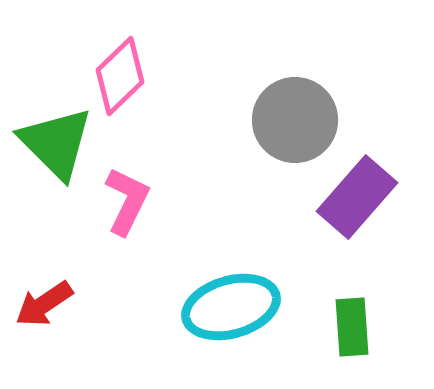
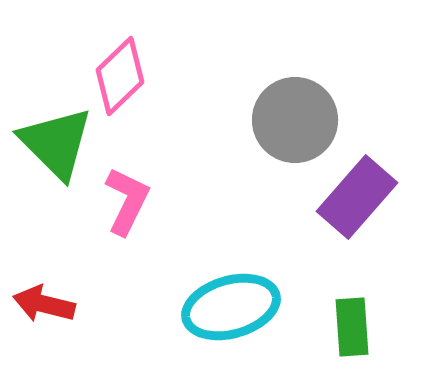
red arrow: rotated 48 degrees clockwise
